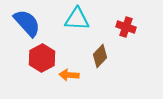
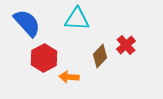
red cross: moved 18 px down; rotated 30 degrees clockwise
red hexagon: moved 2 px right
orange arrow: moved 2 px down
